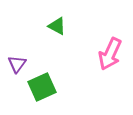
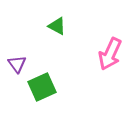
purple triangle: rotated 12 degrees counterclockwise
